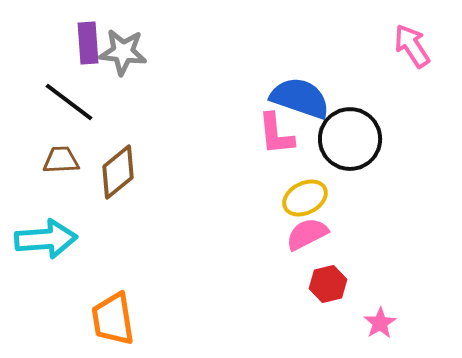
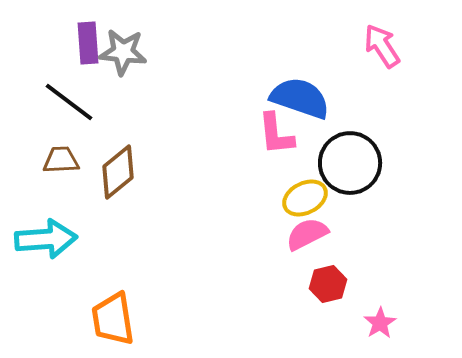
pink arrow: moved 30 px left
black circle: moved 24 px down
